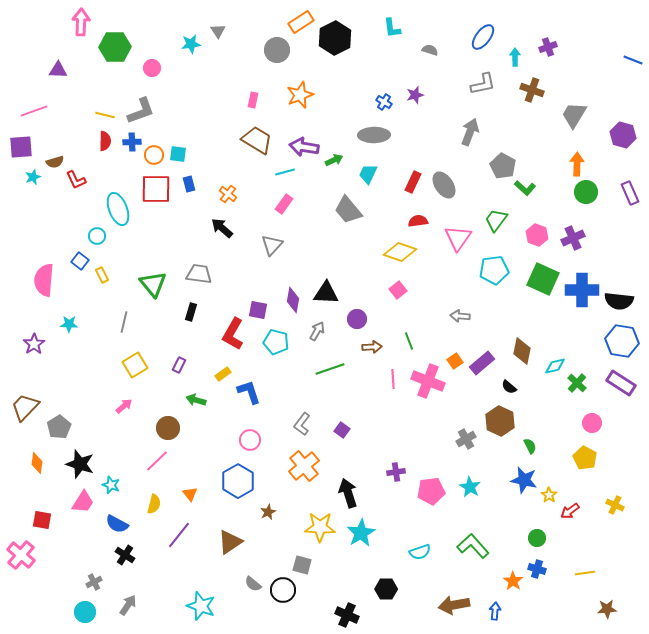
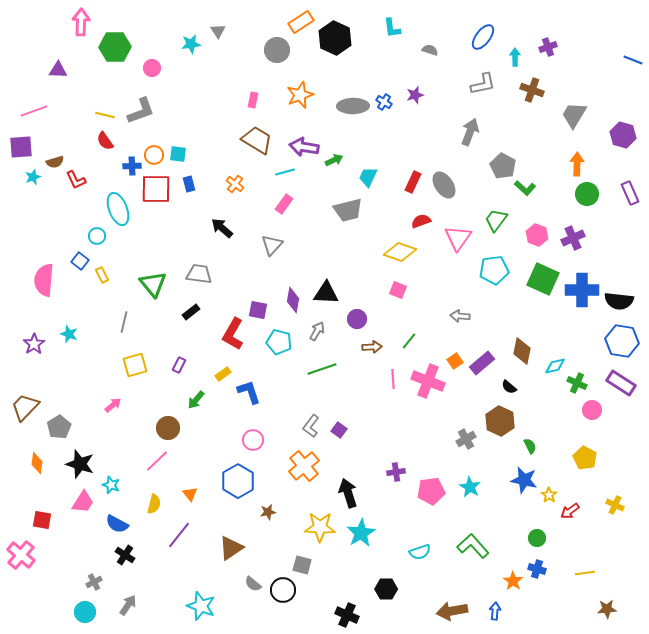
black hexagon at (335, 38): rotated 8 degrees counterclockwise
gray ellipse at (374, 135): moved 21 px left, 29 px up
red semicircle at (105, 141): rotated 144 degrees clockwise
blue cross at (132, 142): moved 24 px down
cyan trapezoid at (368, 174): moved 3 px down
green circle at (586, 192): moved 1 px right, 2 px down
orange cross at (228, 194): moved 7 px right, 10 px up
gray trapezoid at (348, 210): rotated 64 degrees counterclockwise
red semicircle at (418, 221): moved 3 px right; rotated 12 degrees counterclockwise
pink square at (398, 290): rotated 30 degrees counterclockwise
black rectangle at (191, 312): rotated 36 degrees clockwise
cyan star at (69, 324): moved 10 px down; rotated 18 degrees clockwise
green line at (409, 341): rotated 60 degrees clockwise
cyan pentagon at (276, 342): moved 3 px right
yellow square at (135, 365): rotated 15 degrees clockwise
green line at (330, 369): moved 8 px left
green cross at (577, 383): rotated 18 degrees counterclockwise
green arrow at (196, 400): rotated 66 degrees counterclockwise
pink arrow at (124, 406): moved 11 px left, 1 px up
pink circle at (592, 423): moved 13 px up
gray L-shape at (302, 424): moved 9 px right, 2 px down
purple square at (342, 430): moved 3 px left
pink circle at (250, 440): moved 3 px right
brown star at (268, 512): rotated 14 degrees clockwise
brown triangle at (230, 542): moved 1 px right, 6 px down
brown arrow at (454, 605): moved 2 px left, 6 px down
